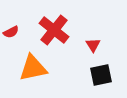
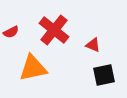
red triangle: rotated 35 degrees counterclockwise
black square: moved 3 px right
